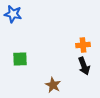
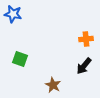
orange cross: moved 3 px right, 6 px up
green square: rotated 21 degrees clockwise
black arrow: rotated 60 degrees clockwise
